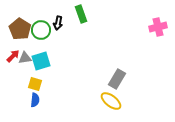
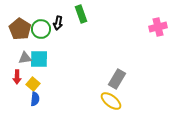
green circle: moved 1 px up
red arrow: moved 4 px right, 21 px down; rotated 136 degrees clockwise
cyan square: moved 2 px left, 2 px up; rotated 18 degrees clockwise
yellow square: moved 2 px left; rotated 24 degrees clockwise
blue semicircle: moved 1 px up
